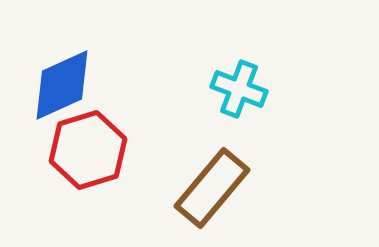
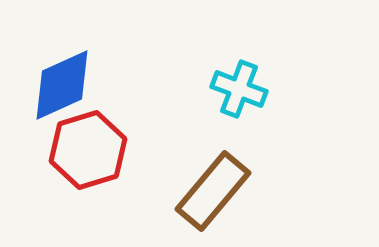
brown rectangle: moved 1 px right, 3 px down
